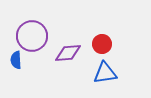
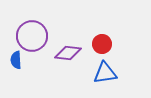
purple diamond: rotated 12 degrees clockwise
